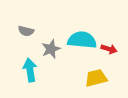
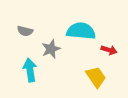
gray semicircle: moved 1 px left
cyan semicircle: moved 1 px left, 9 px up
red arrow: moved 1 px down
yellow trapezoid: moved 1 px up; rotated 70 degrees clockwise
